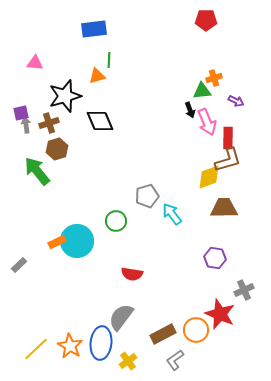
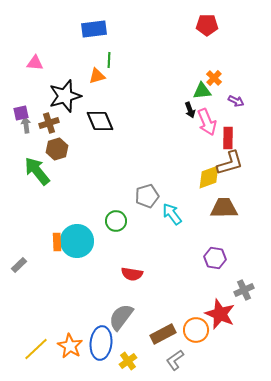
red pentagon: moved 1 px right, 5 px down
orange cross: rotated 28 degrees counterclockwise
brown L-shape: moved 2 px right, 3 px down
orange rectangle: rotated 66 degrees counterclockwise
